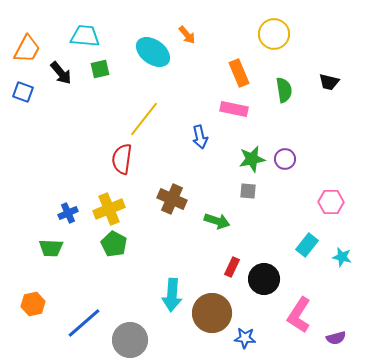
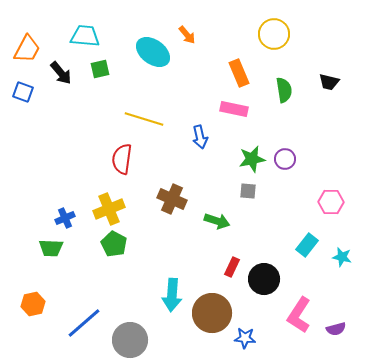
yellow line: rotated 69 degrees clockwise
blue cross: moved 3 px left, 5 px down
purple semicircle: moved 9 px up
